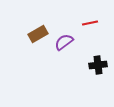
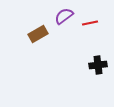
purple semicircle: moved 26 px up
